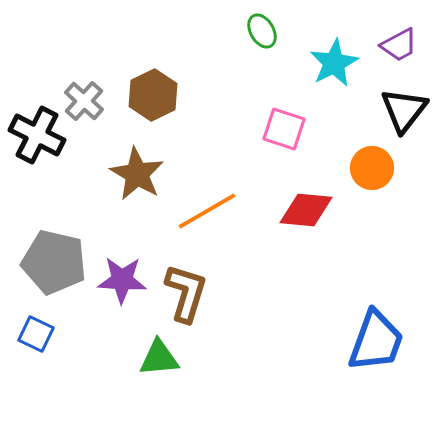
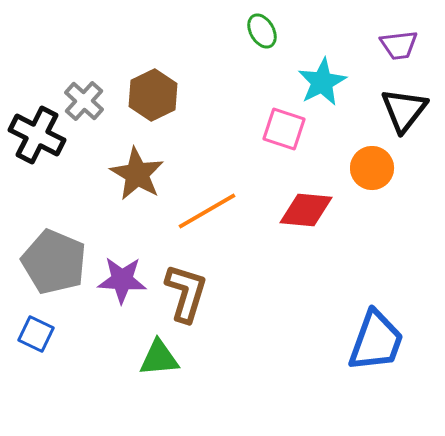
purple trapezoid: rotated 21 degrees clockwise
cyan star: moved 12 px left, 19 px down
gray pentagon: rotated 10 degrees clockwise
